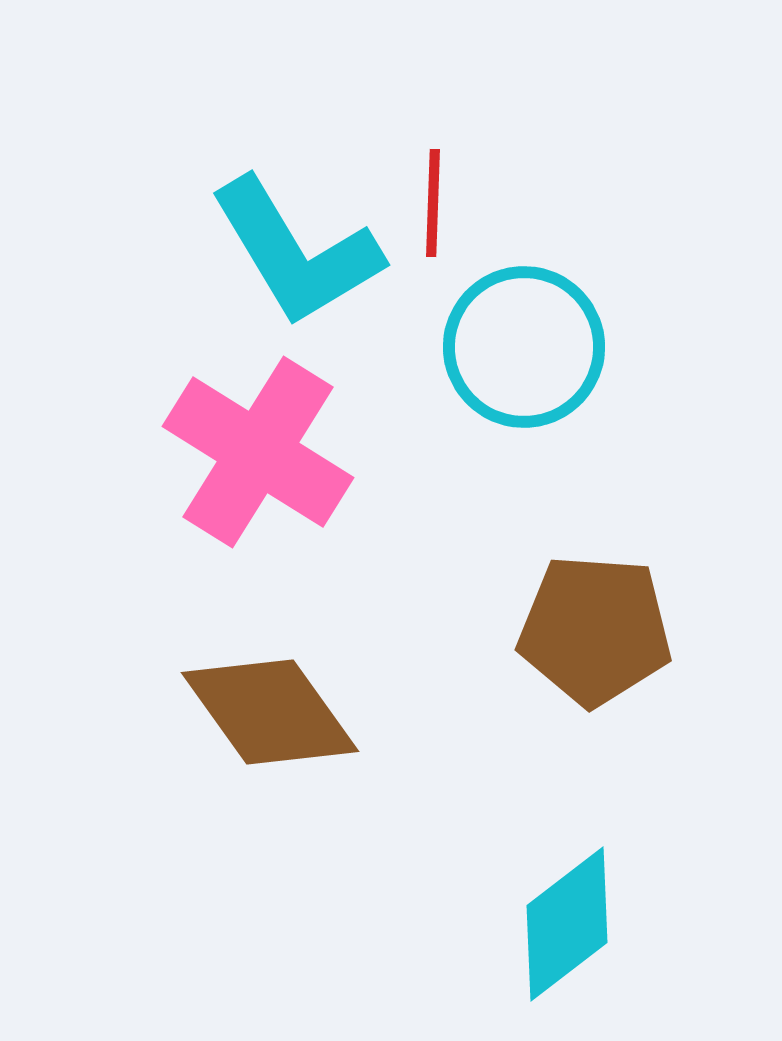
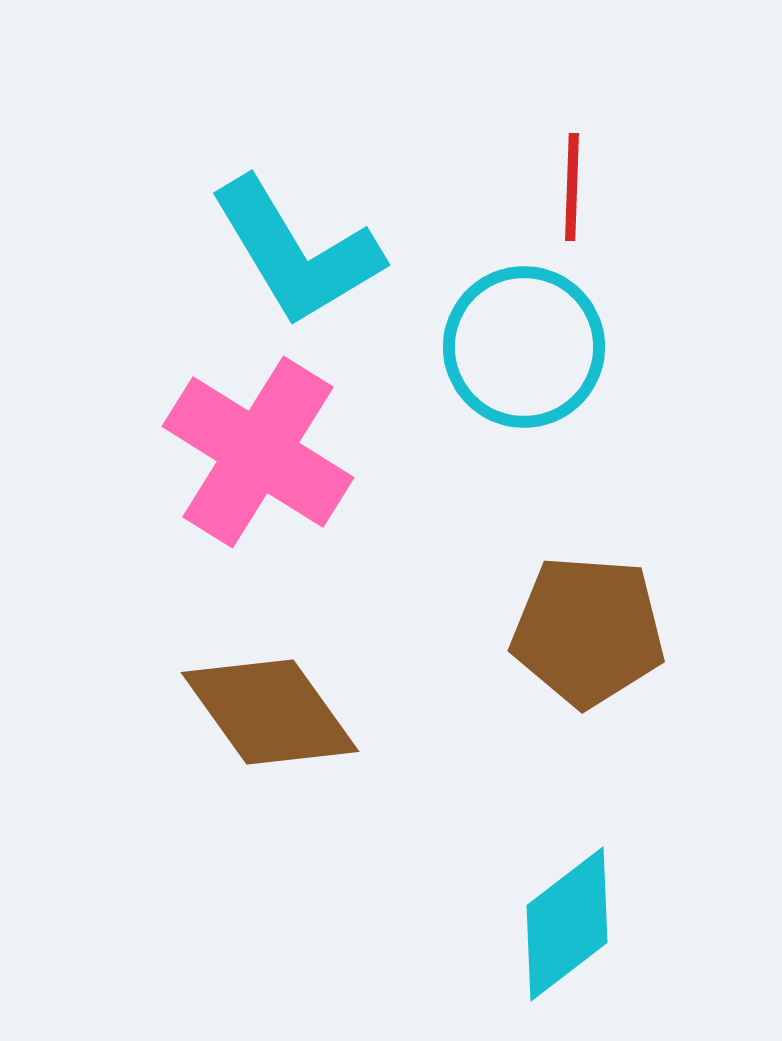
red line: moved 139 px right, 16 px up
brown pentagon: moved 7 px left, 1 px down
